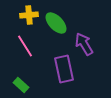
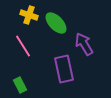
yellow cross: rotated 24 degrees clockwise
pink line: moved 2 px left
green rectangle: moved 1 px left; rotated 21 degrees clockwise
